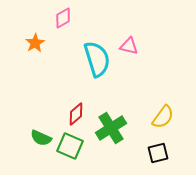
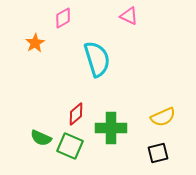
pink triangle: moved 30 px up; rotated 12 degrees clockwise
yellow semicircle: rotated 30 degrees clockwise
green cross: rotated 32 degrees clockwise
